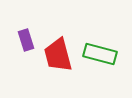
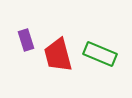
green rectangle: rotated 8 degrees clockwise
